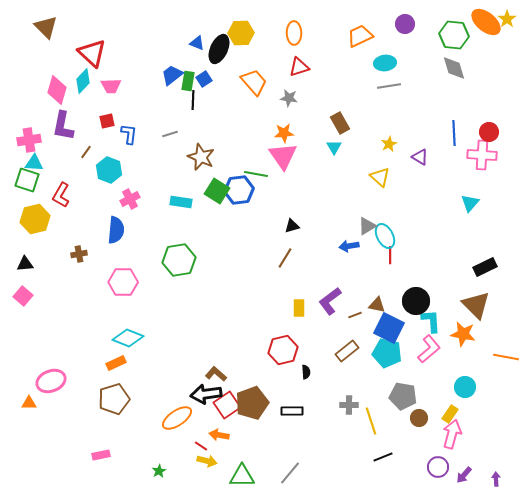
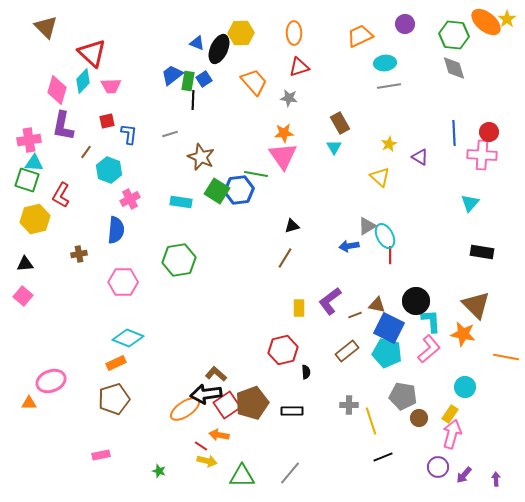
black rectangle at (485, 267): moved 3 px left, 15 px up; rotated 35 degrees clockwise
orange ellipse at (177, 418): moved 8 px right, 9 px up
green star at (159, 471): rotated 24 degrees counterclockwise
